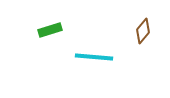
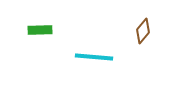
green rectangle: moved 10 px left; rotated 15 degrees clockwise
